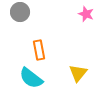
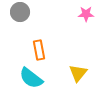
pink star: rotated 21 degrees counterclockwise
